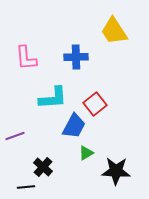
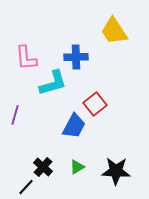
cyan L-shape: moved 15 px up; rotated 12 degrees counterclockwise
purple line: moved 21 px up; rotated 54 degrees counterclockwise
green triangle: moved 9 px left, 14 px down
black line: rotated 42 degrees counterclockwise
